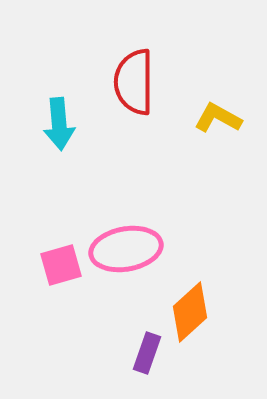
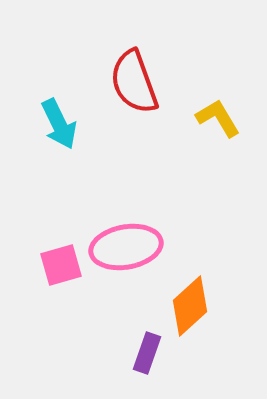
red semicircle: rotated 20 degrees counterclockwise
yellow L-shape: rotated 30 degrees clockwise
cyan arrow: rotated 21 degrees counterclockwise
pink ellipse: moved 2 px up
orange diamond: moved 6 px up
